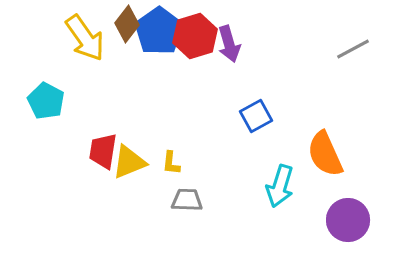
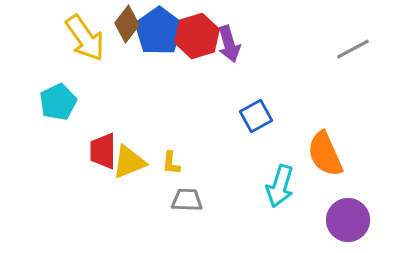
red hexagon: moved 2 px right
cyan pentagon: moved 12 px right, 1 px down; rotated 18 degrees clockwise
red trapezoid: rotated 9 degrees counterclockwise
